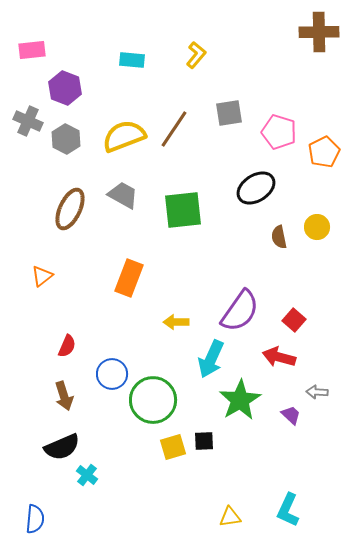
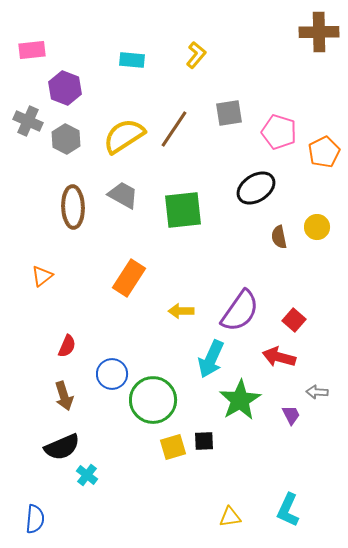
yellow semicircle: rotated 12 degrees counterclockwise
brown ellipse: moved 3 px right, 2 px up; rotated 27 degrees counterclockwise
orange rectangle: rotated 12 degrees clockwise
yellow arrow: moved 5 px right, 11 px up
purple trapezoid: rotated 20 degrees clockwise
